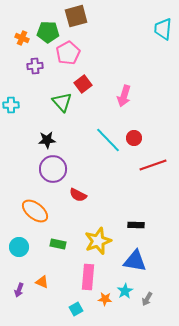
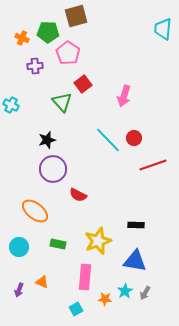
pink pentagon: rotated 10 degrees counterclockwise
cyan cross: rotated 28 degrees clockwise
black star: rotated 12 degrees counterclockwise
pink rectangle: moved 3 px left
gray arrow: moved 2 px left, 6 px up
